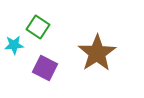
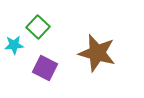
green square: rotated 10 degrees clockwise
brown star: rotated 24 degrees counterclockwise
